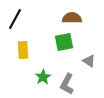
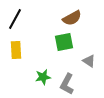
brown semicircle: rotated 150 degrees clockwise
yellow rectangle: moved 7 px left
green star: rotated 21 degrees clockwise
